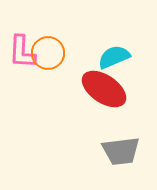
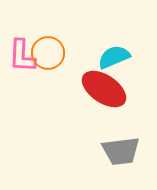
pink L-shape: moved 4 px down
